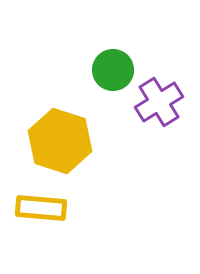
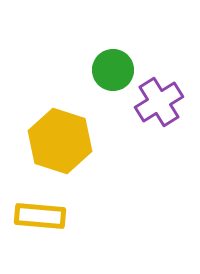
yellow rectangle: moved 1 px left, 8 px down
